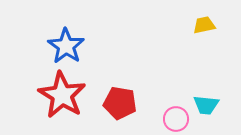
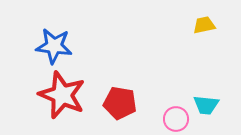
blue star: moved 12 px left; rotated 27 degrees counterclockwise
red star: rotated 9 degrees counterclockwise
